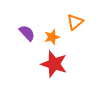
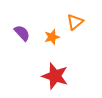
purple semicircle: moved 5 px left
red star: moved 1 px right, 12 px down
